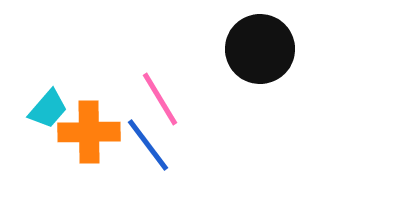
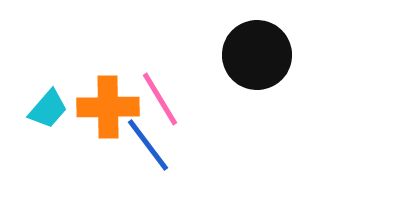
black circle: moved 3 px left, 6 px down
orange cross: moved 19 px right, 25 px up
